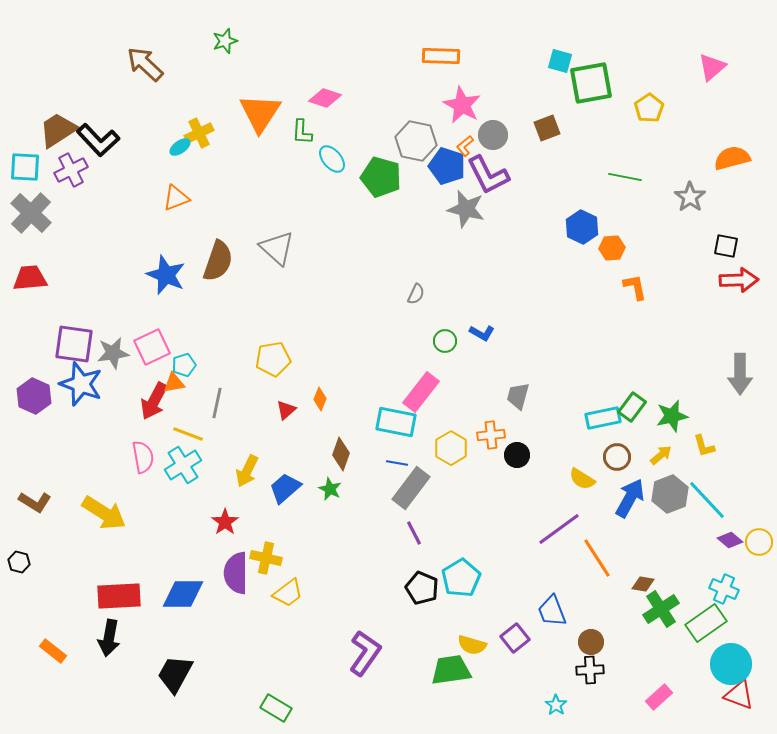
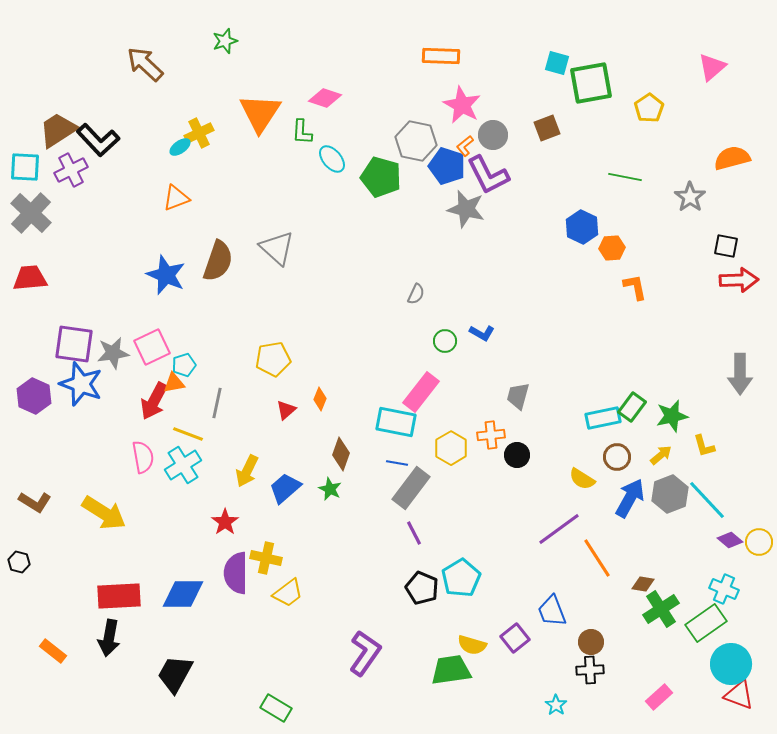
cyan square at (560, 61): moved 3 px left, 2 px down
